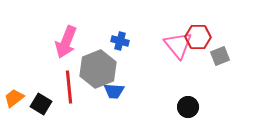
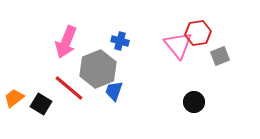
red hexagon: moved 4 px up; rotated 10 degrees counterclockwise
red line: moved 1 px down; rotated 44 degrees counterclockwise
blue trapezoid: rotated 105 degrees clockwise
black circle: moved 6 px right, 5 px up
